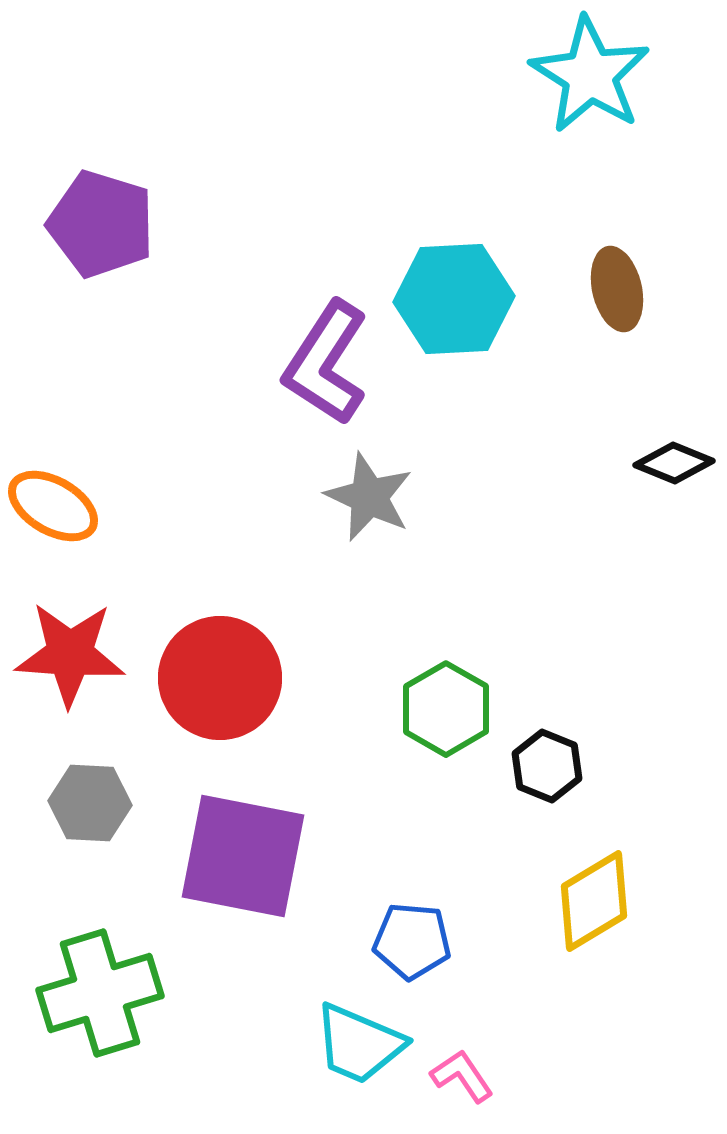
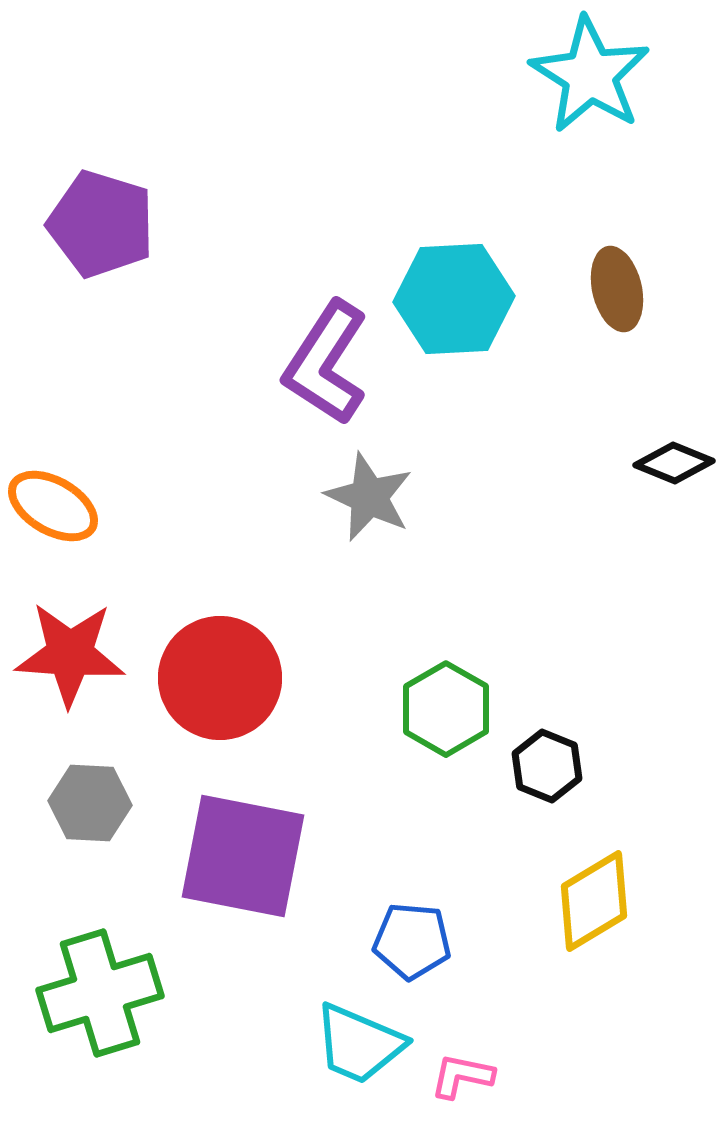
pink L-shape: rotated 44 degrees counterclockwise
